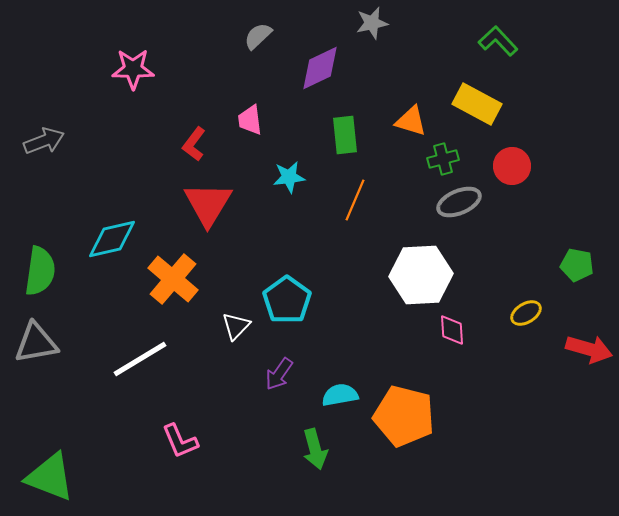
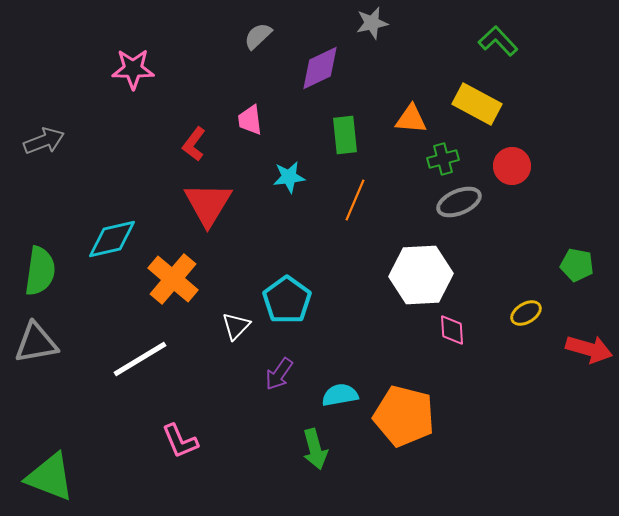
orange triangle: moved 2 px up; rotated 12 degrees counterclockwise
